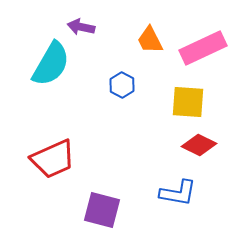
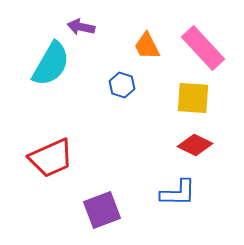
orange trapezoid: moved 3 px left, 6 px down
pink rectangle: rotated 72 degrees clockwise
blue hexagon: rotated 10 degrees counterclockwise
yellow square: moved 5 px right, 4 px up
red diamond: moved 4 px left
red trapezoid: moved 2 px left, 1 px up
blue L-shape: rotated 9 degrees counterclockwise
purple square: rotated 36 degrees counterclockwise
